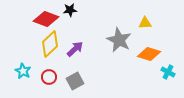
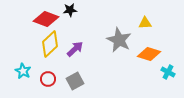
red circle: moved 1 px left, 2 px down
